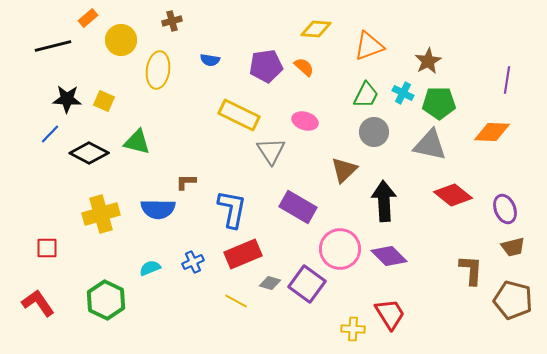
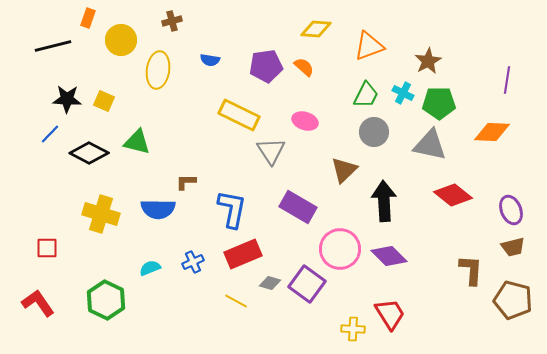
orange rectangle at (88, 18): rotated 30 degrees counterclockwise
purple ellipse at (505, 209): moved 6 px right, 1 px down
yellow cross at (101, 214): rotated 33 degrees clockwise
